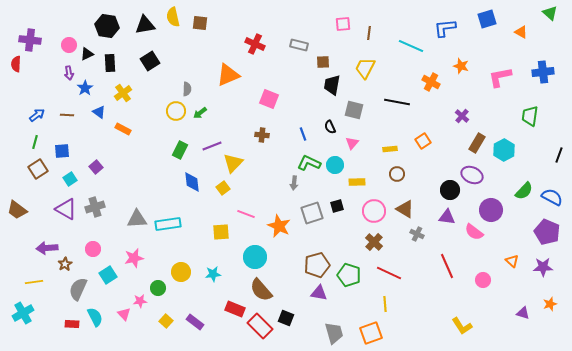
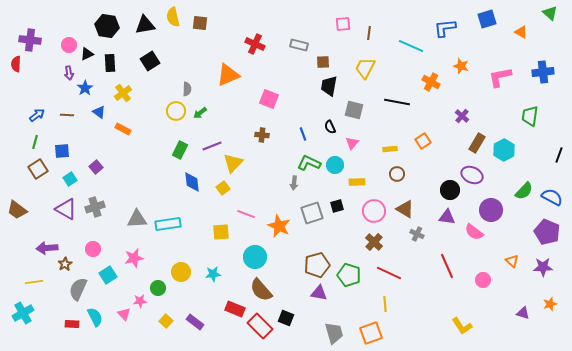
black trapezoid at (332, 85): moved 3 px left, 1 px down
